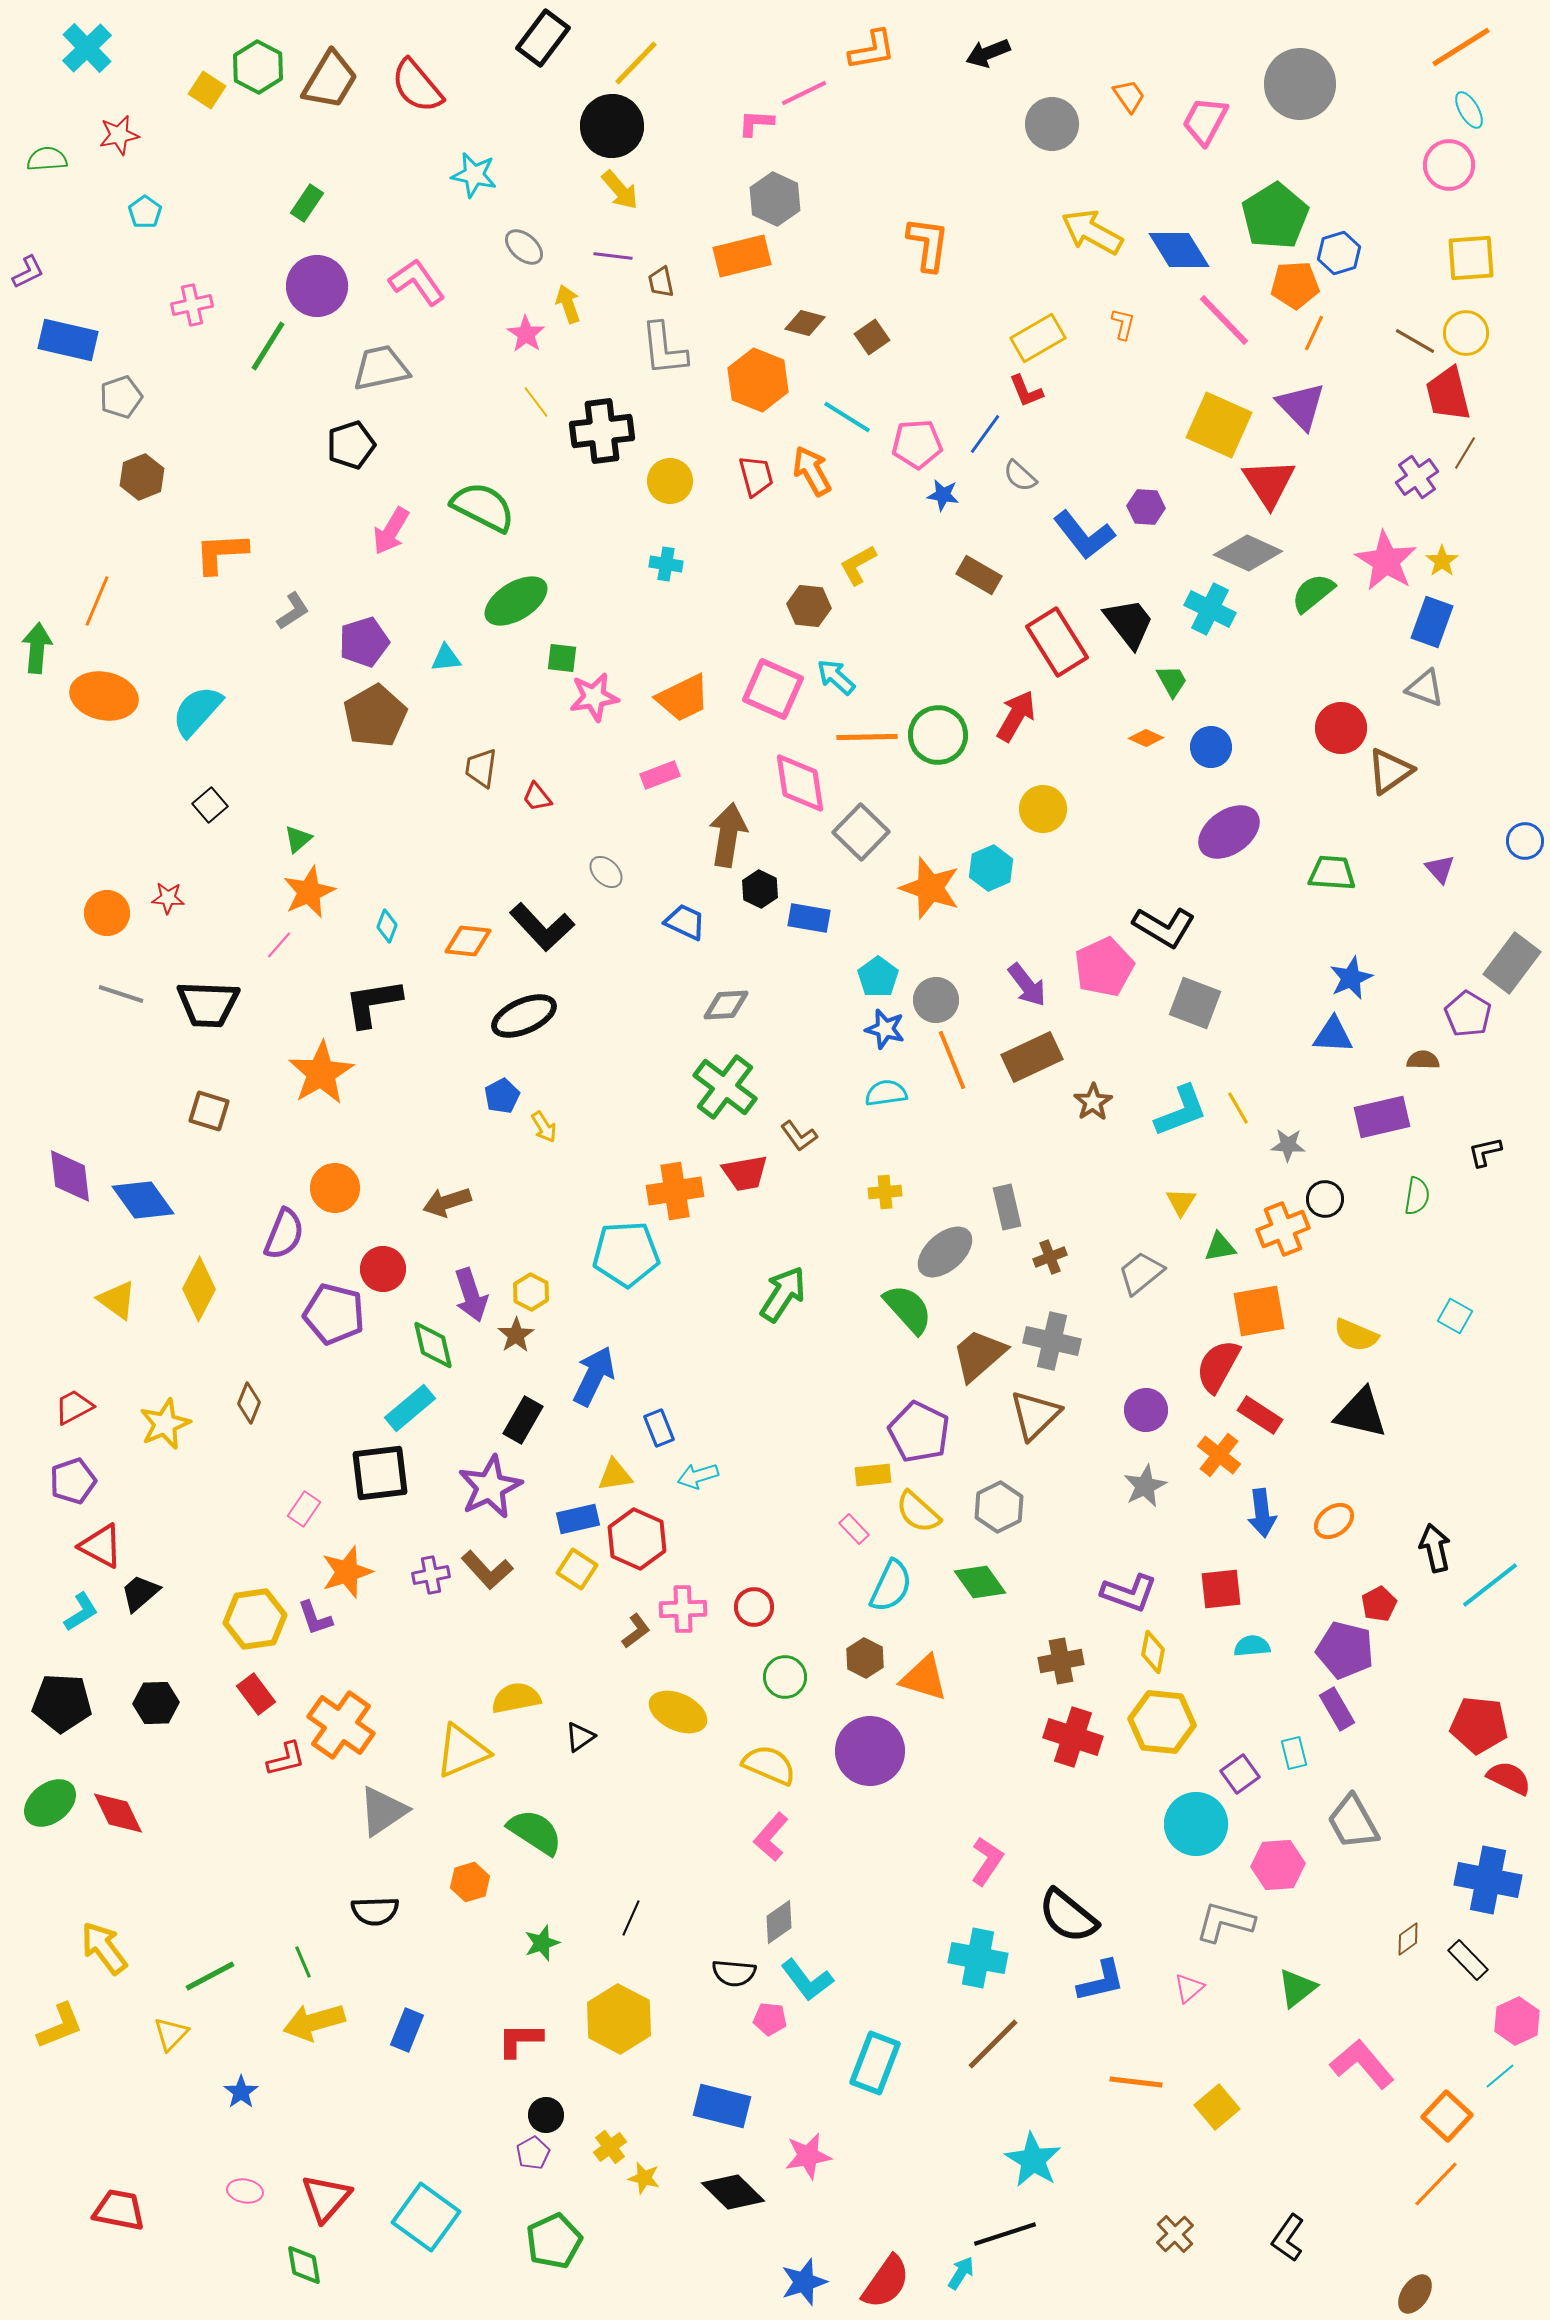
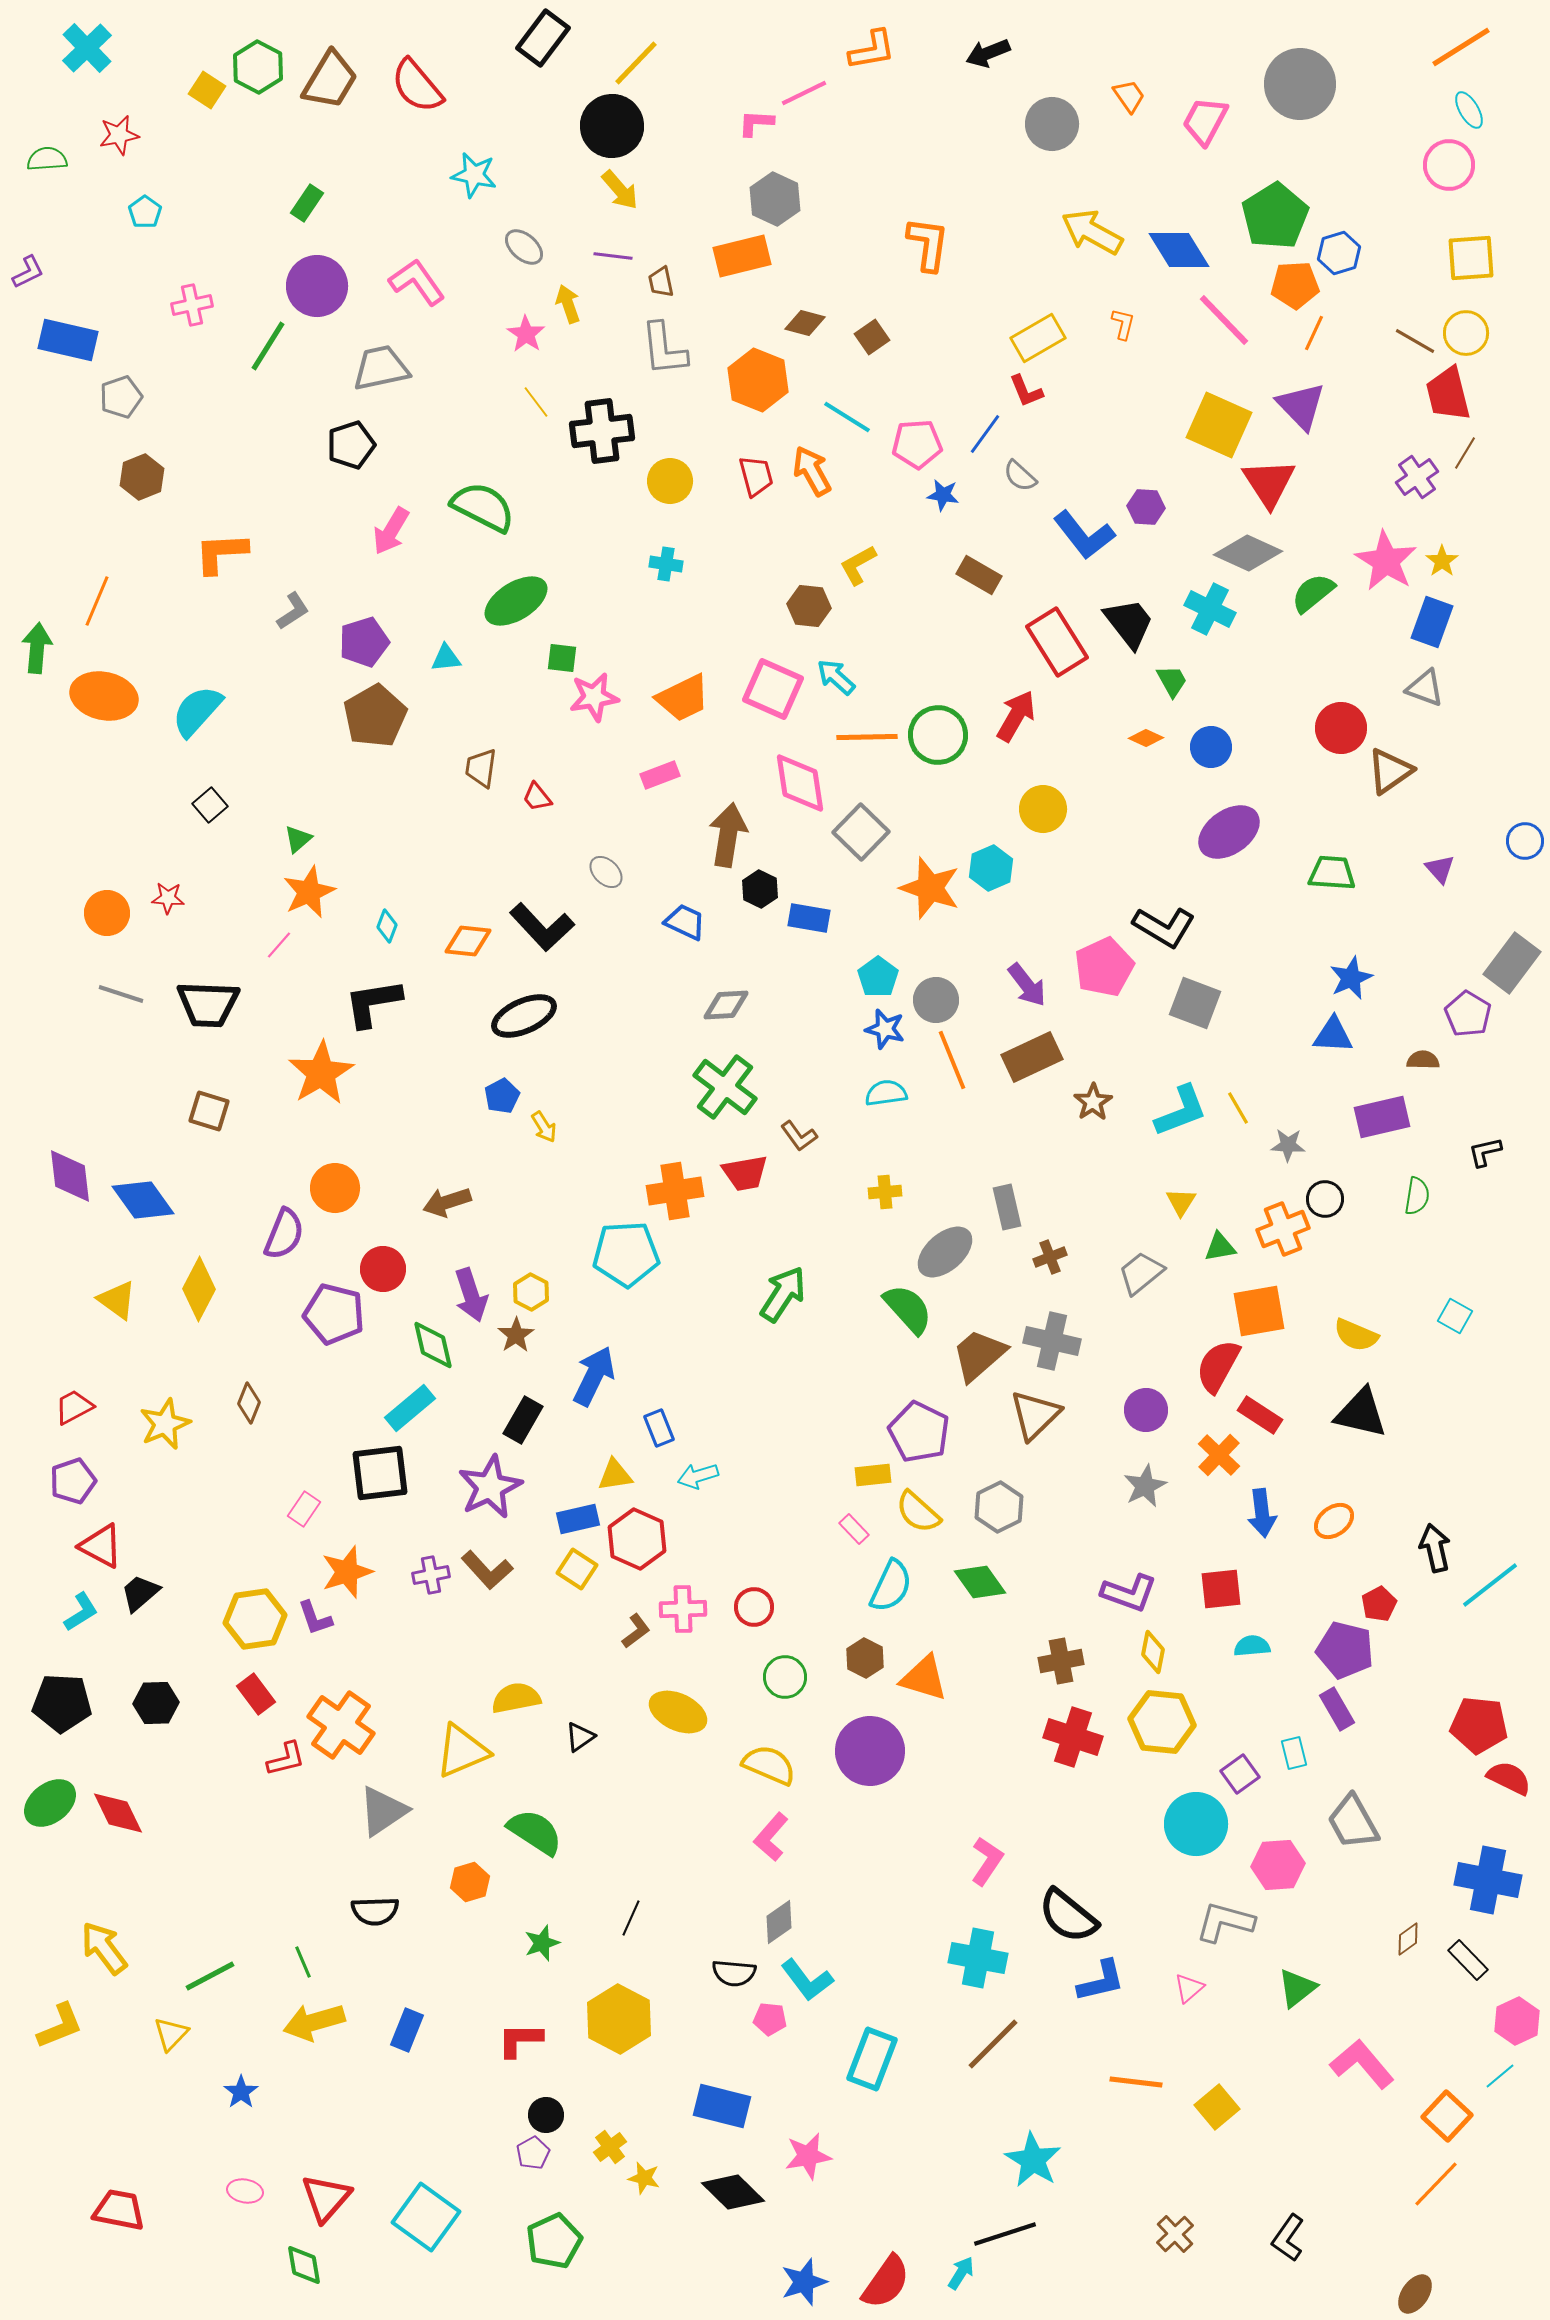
orange cross at (1219, 1455): rotated 6 degrees clockwise
cyan rectangle at (875, 2063): moved 3 px left, 4 px up
